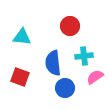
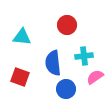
red circle: moved 3 px left, 1 px up
blue circle: moved 1 px right, 1 px down
